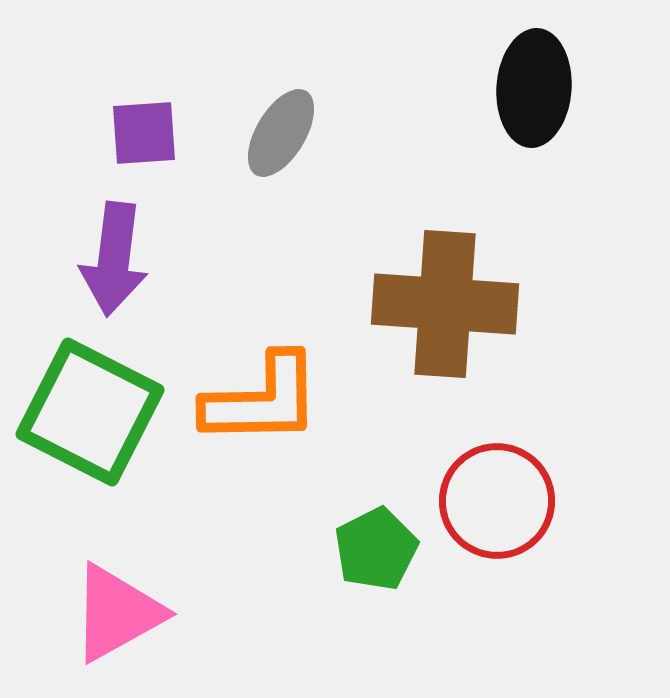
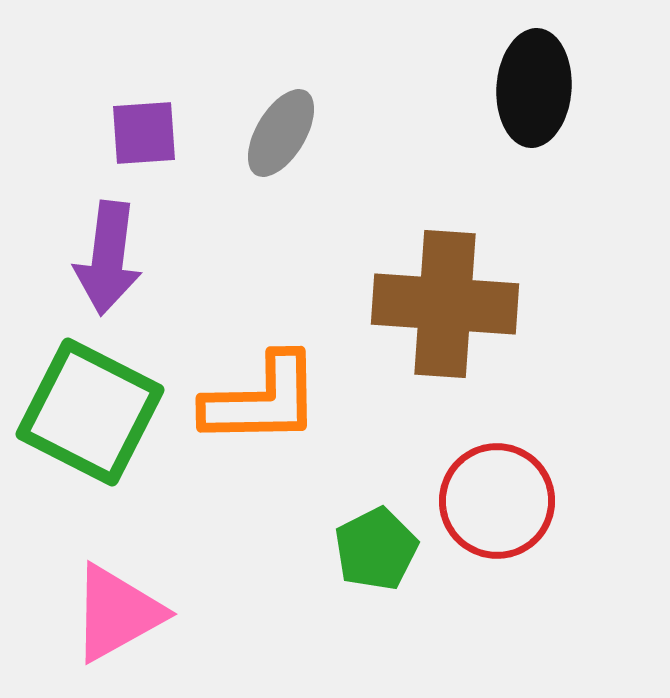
purple arrow: moved 6 px left, 1 px up
